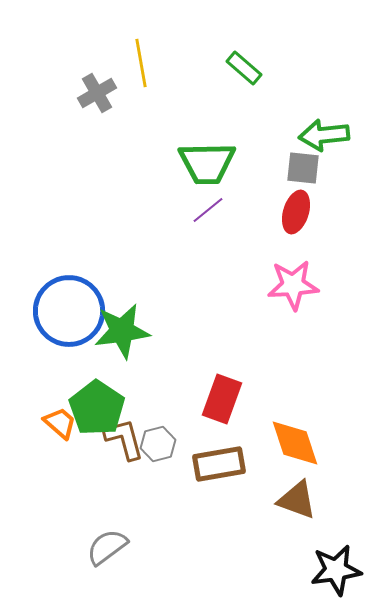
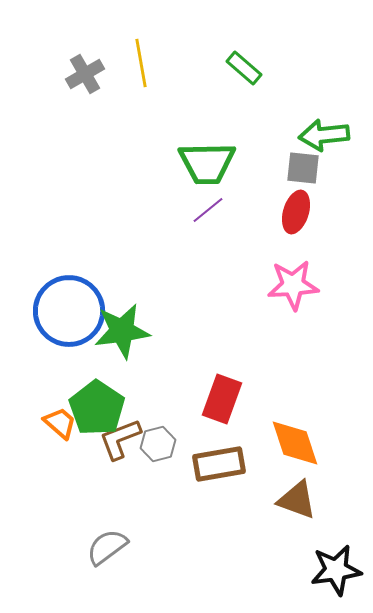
gray cross: moved 12 px left, 19 px up
brown L-shape: moved 4 px left; rotated 96 degrees counterclockwise
